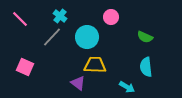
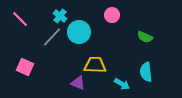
pink circle: moved 1 px right, 2 px up
cyan circle: moved 8 px left, 5 px up
cyan semicircle: moved 5 px down
purple triangle: rotated 14 degrees counterclockwise
cyan arrow: moved 5 px left, 3 px up
